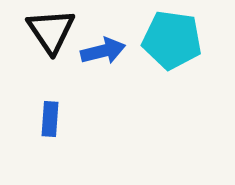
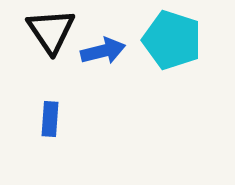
cyan pentagon: rotated 10 degrees clockwise
